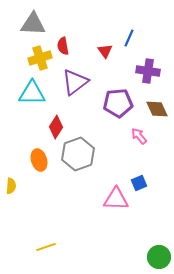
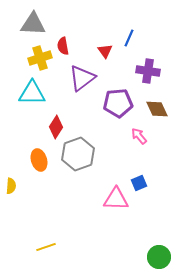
purple triangle: moved 7 px right, 4 px up
